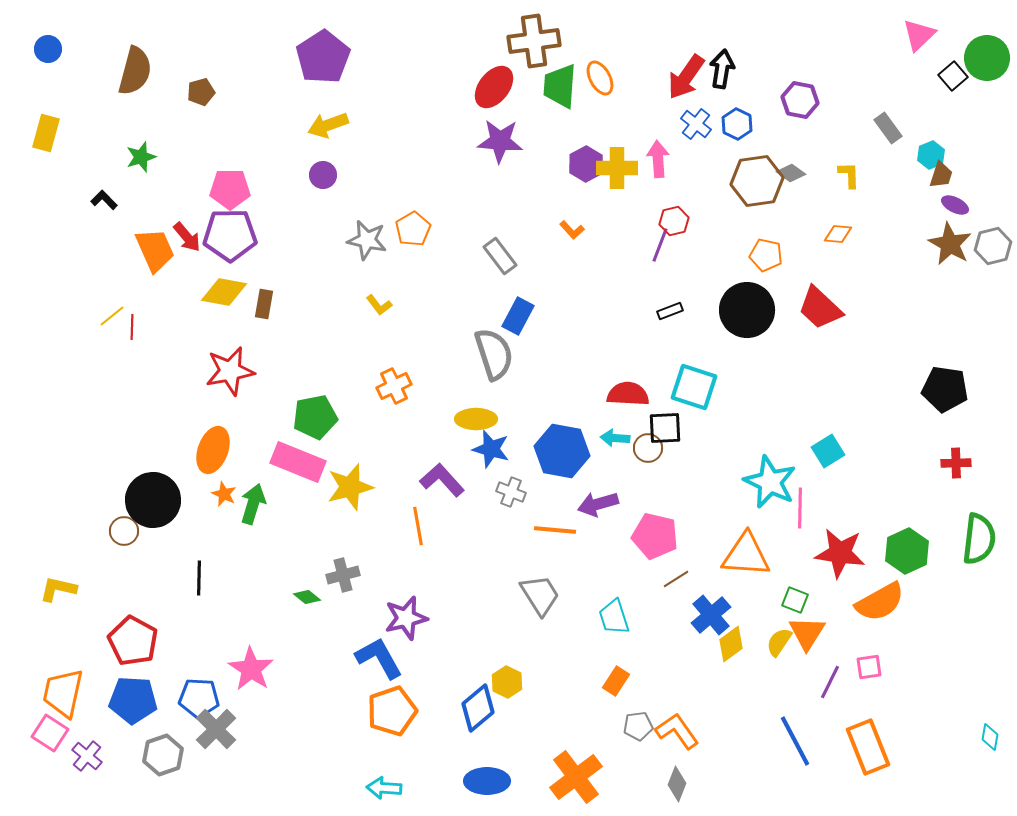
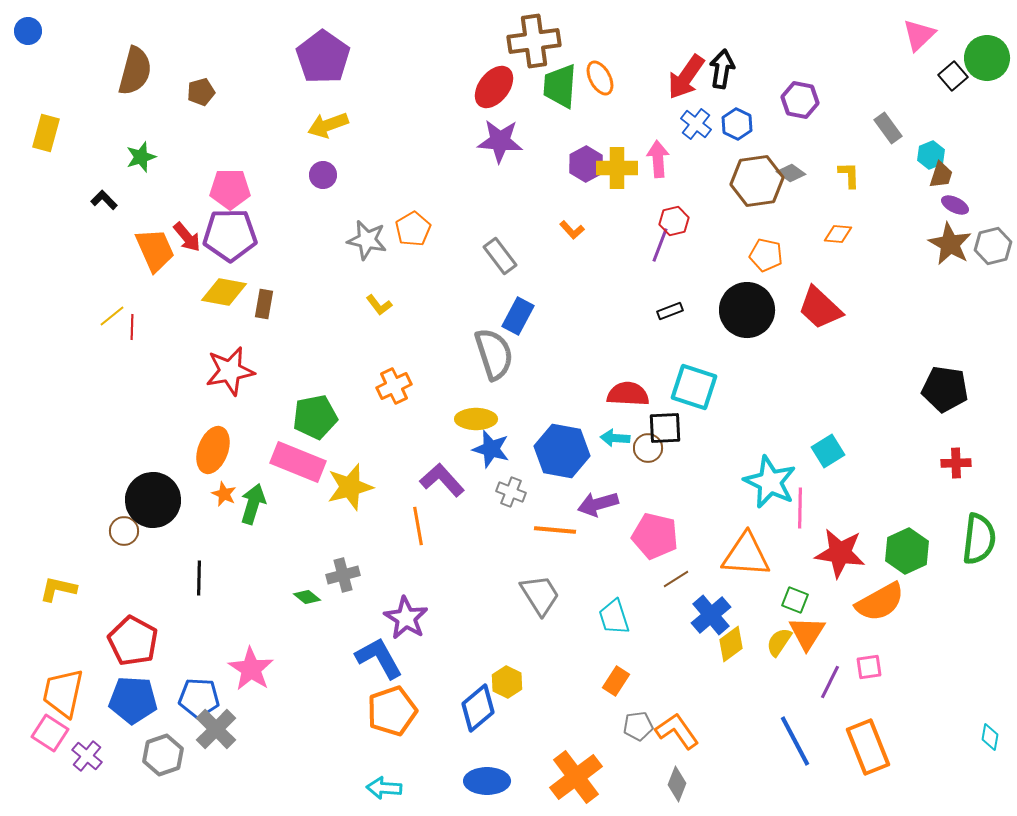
blue circle at (48, 49): moved 20 px left, 18 px up
purple pentagon at (323, 57): rotated 4 degrees counterclockwise
purple star at (406, 618): rotated 27 degrees counterclockwise
